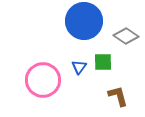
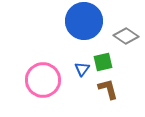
green square: rotated 12 degrees counterclockwise
blue triangle: moved 3 px right, 2 px down
brown L-shape: moved 10 px left, 7 px up
